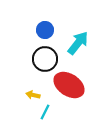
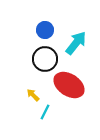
cyan arrow: moved 2 px left
yellow arrow: rotated 32 degrees clockwise
